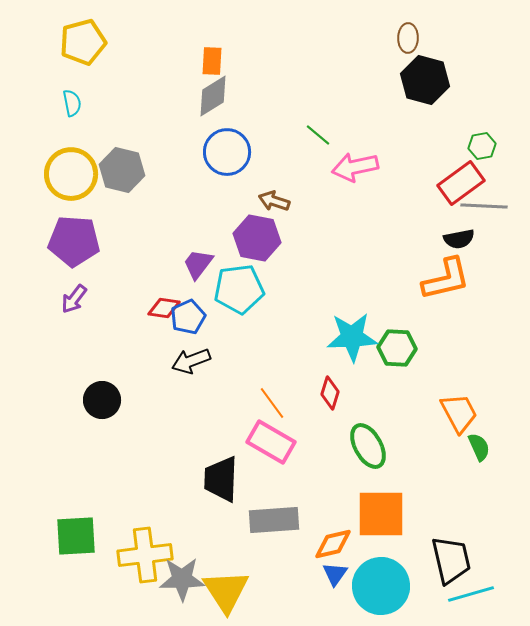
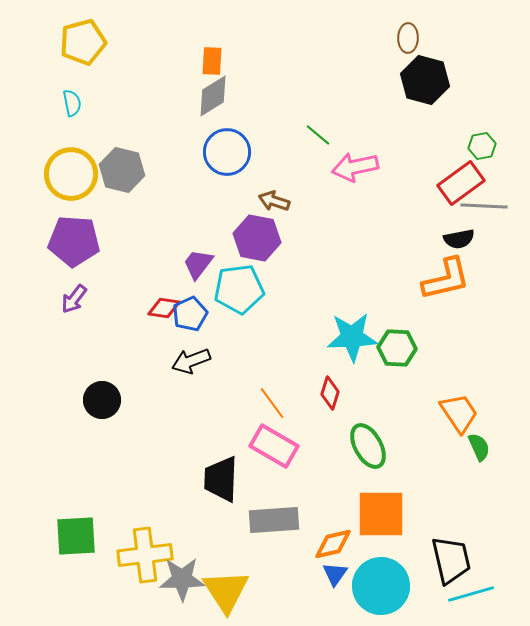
blue pentagon at (188, 317): moved 2 px right, 3 px up
orange trapezoid at (459, 413): rotated 6 degrees counterclockwise
pink rectangle at (271, 442): moved 3 px right, 4 px down
